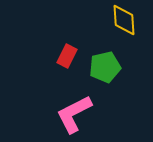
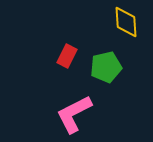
yellow diamond: moved 2 px right, 2 px down
green pentagon: moved 1 px right
